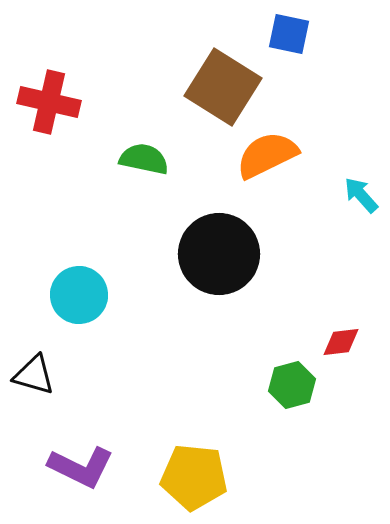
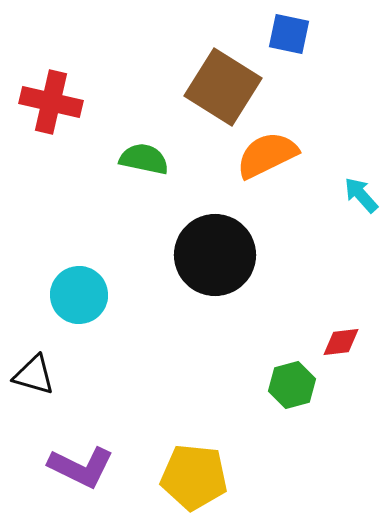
red cross: moved 2 px right
black circle: moved 4 px left, 1 px down
